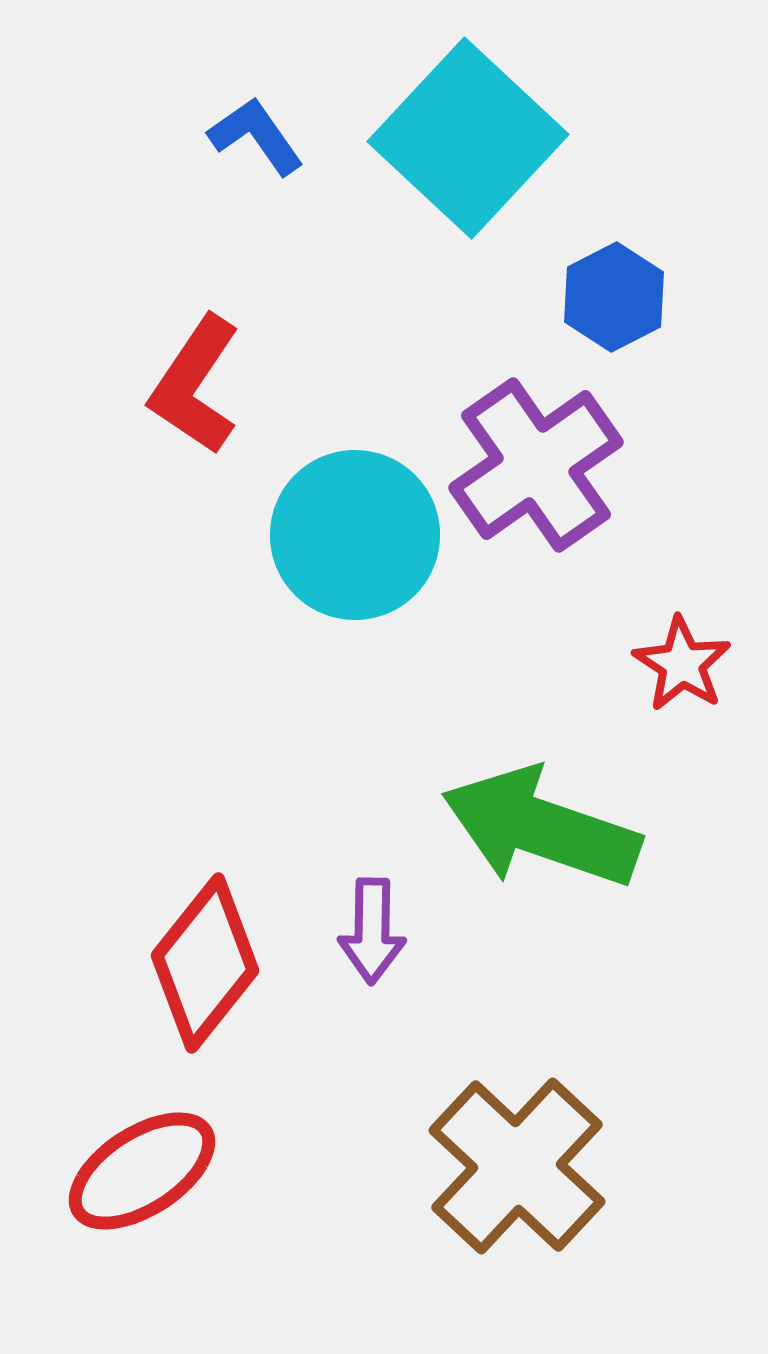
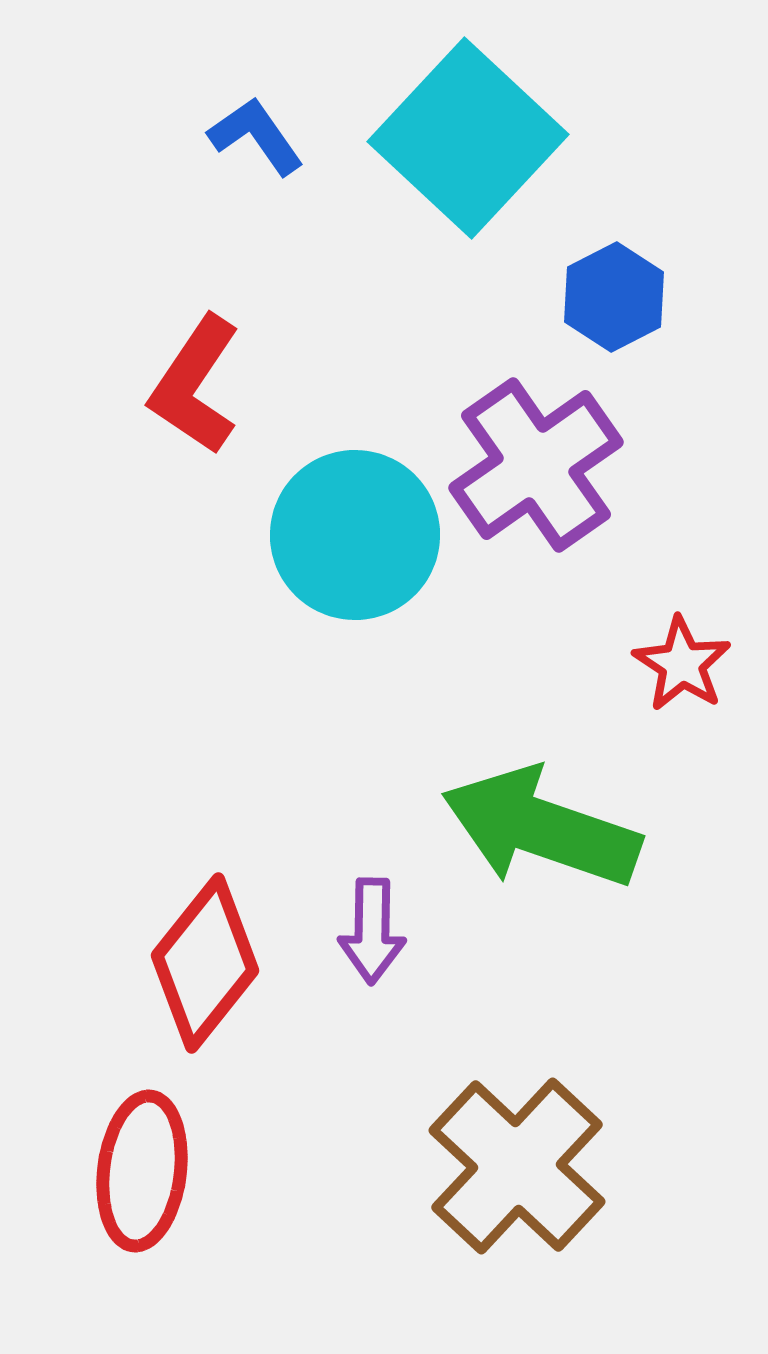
red ellipse: rotated 50 degrees counterclockwise
